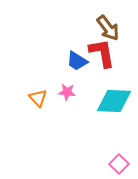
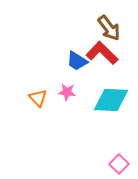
brown arrow: moved 1 px right
red L-shape: rotated 36 degrees counterclockwise
cyan diamond: moved 3 px left, 1 px up
